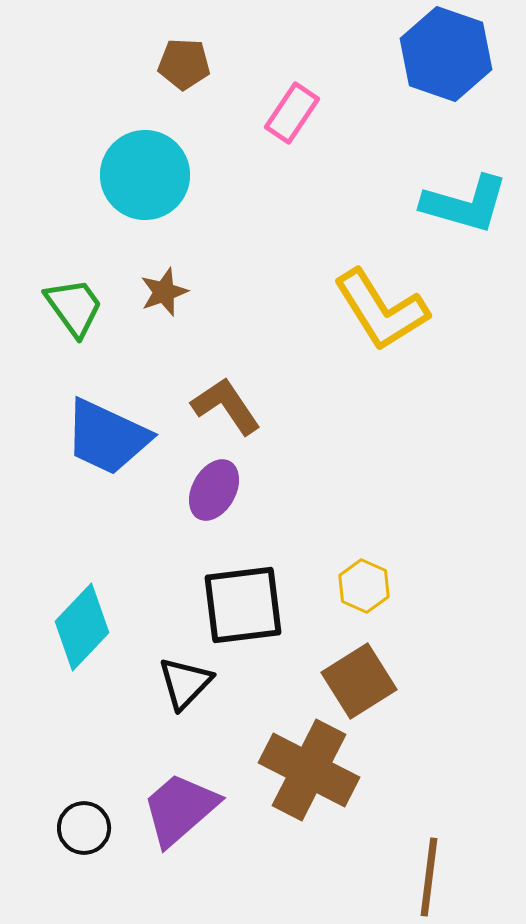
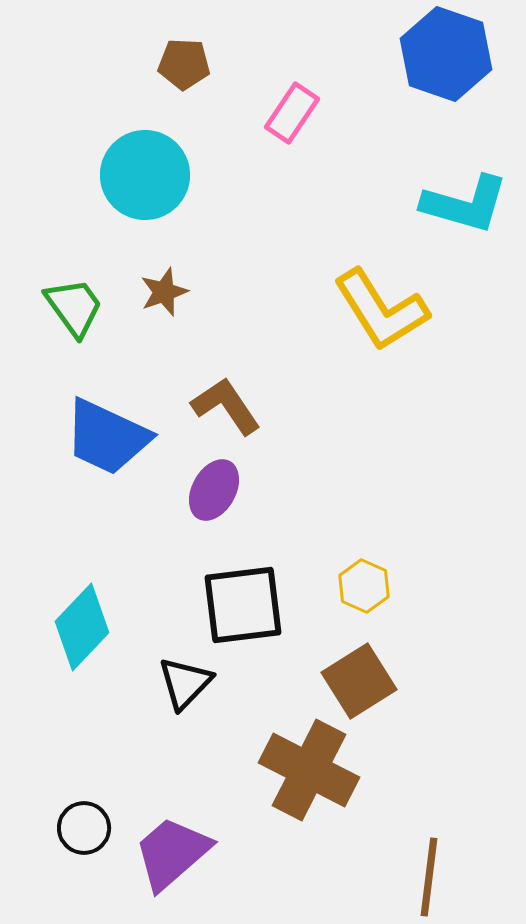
purple trapezoid: moved 8 px left, 44 px down
